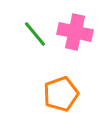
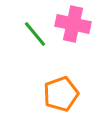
pink cross: moved 2 px left, 8 px up
